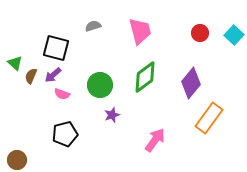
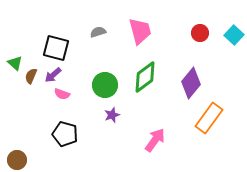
gray semicircle: moved 5 px right, 6 px down
green circle: moved 5 px right
black pentagon: rotated 30 degrees clockwise
